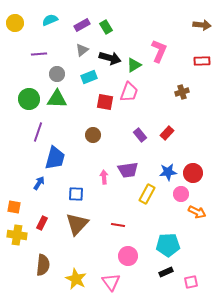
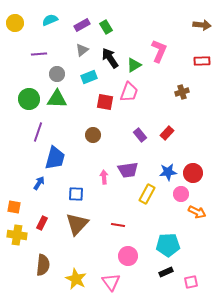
black arrow at (110, 58): rotated 140 degrees counterclockwise
